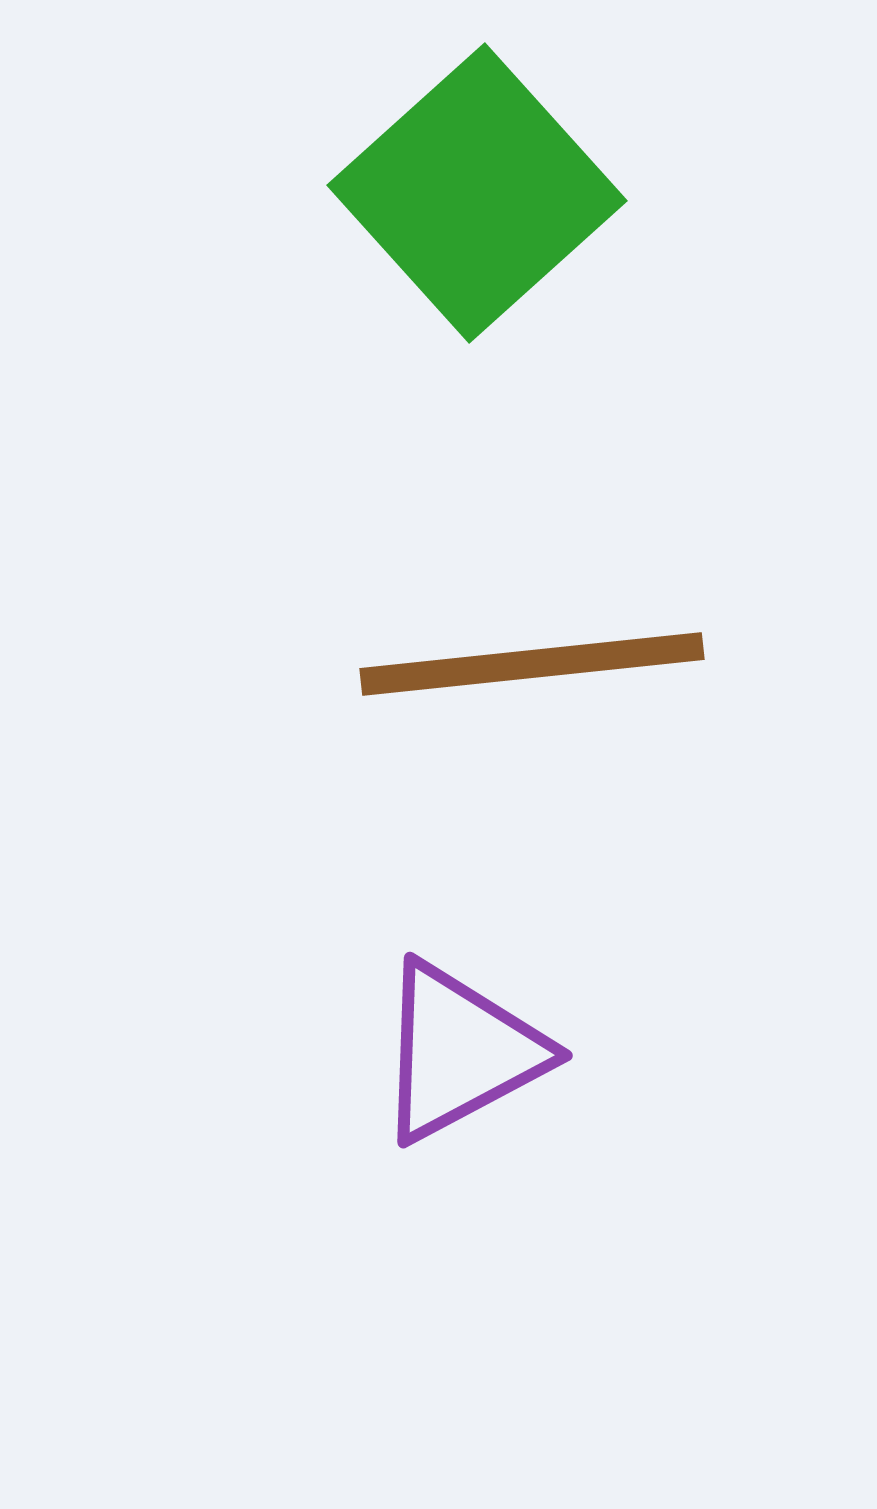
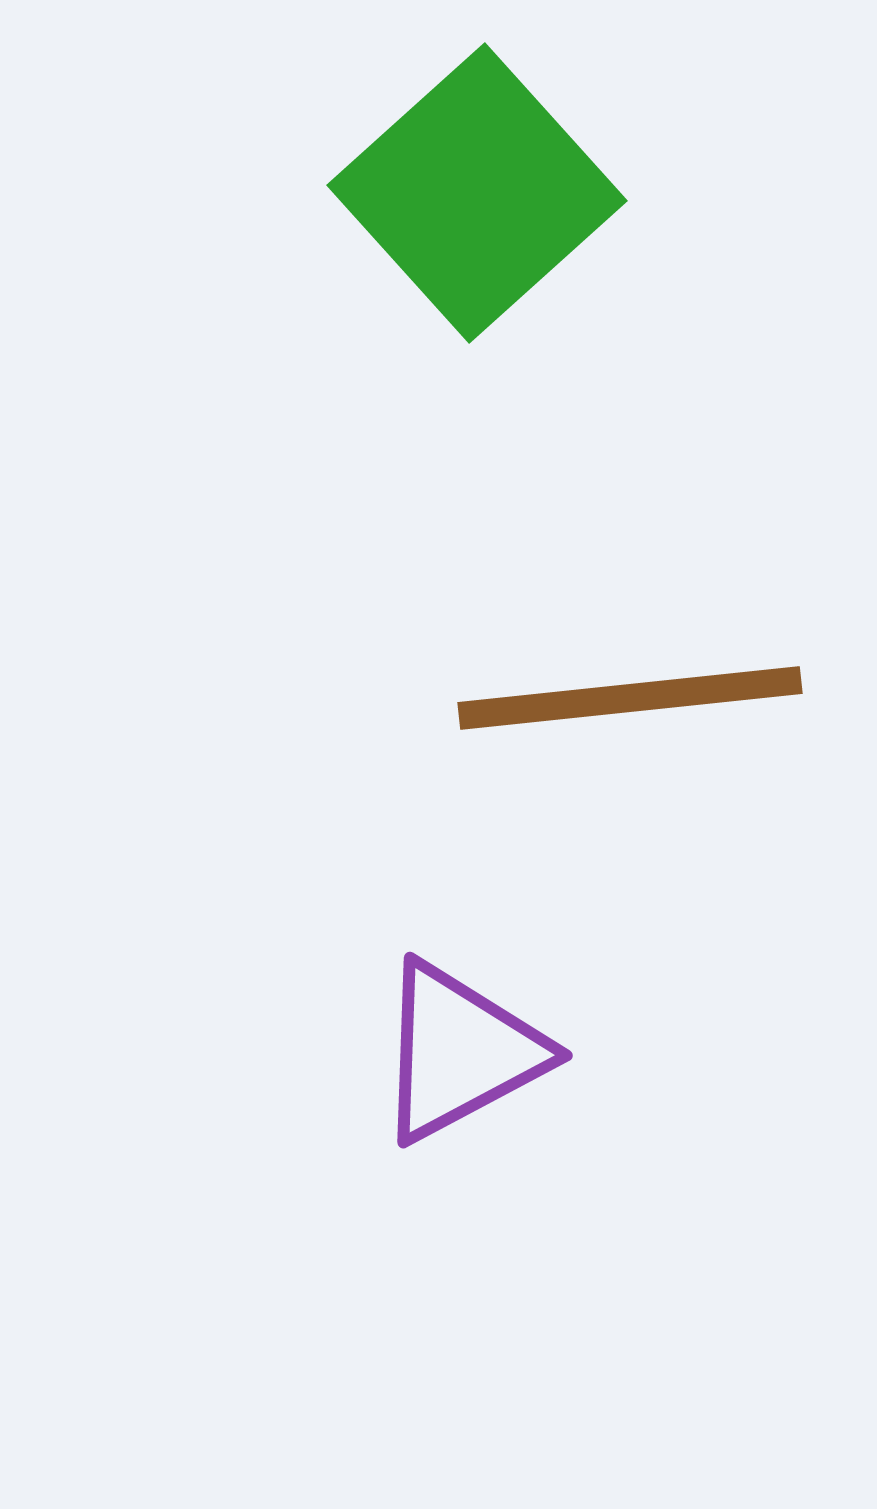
brown line: moved 98 px right, 34 px down
